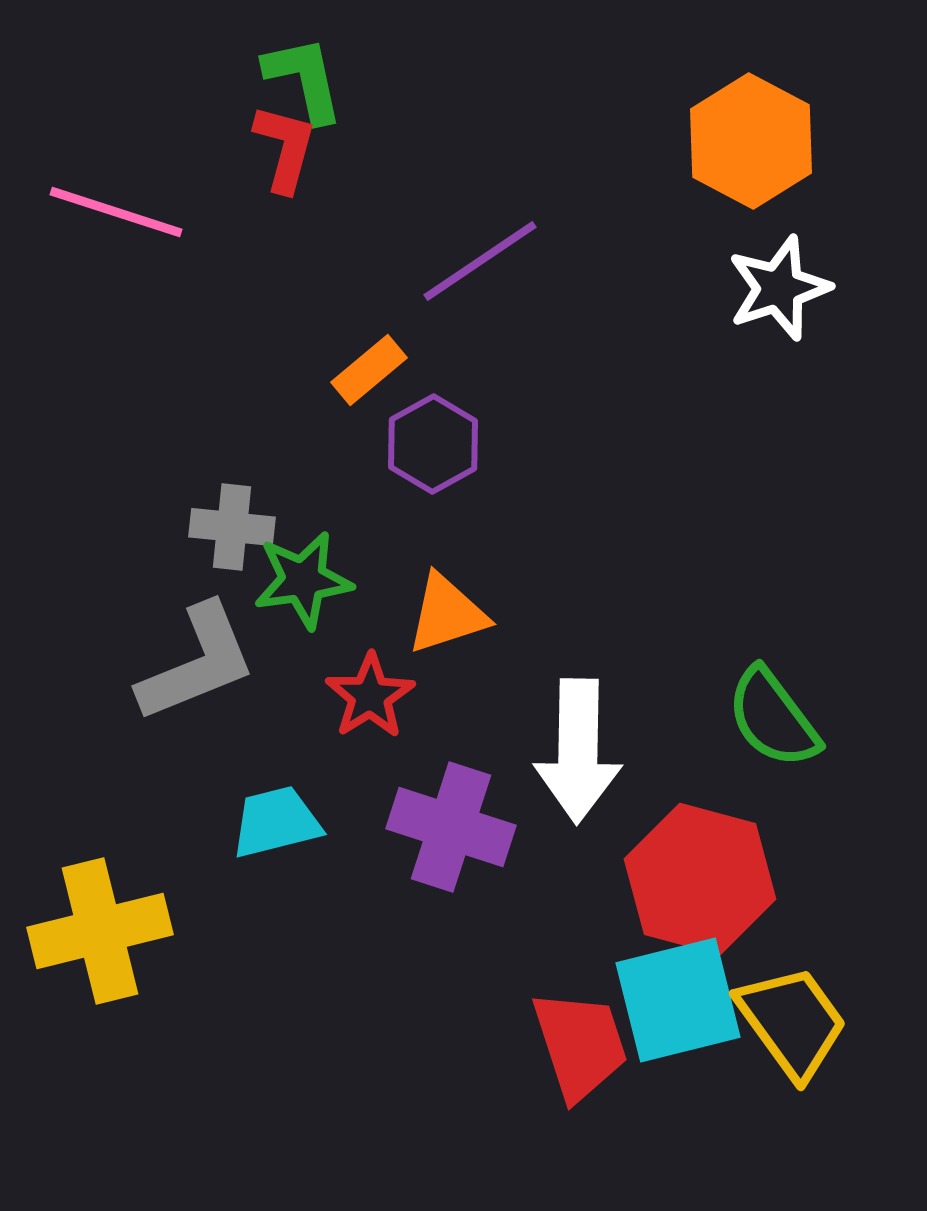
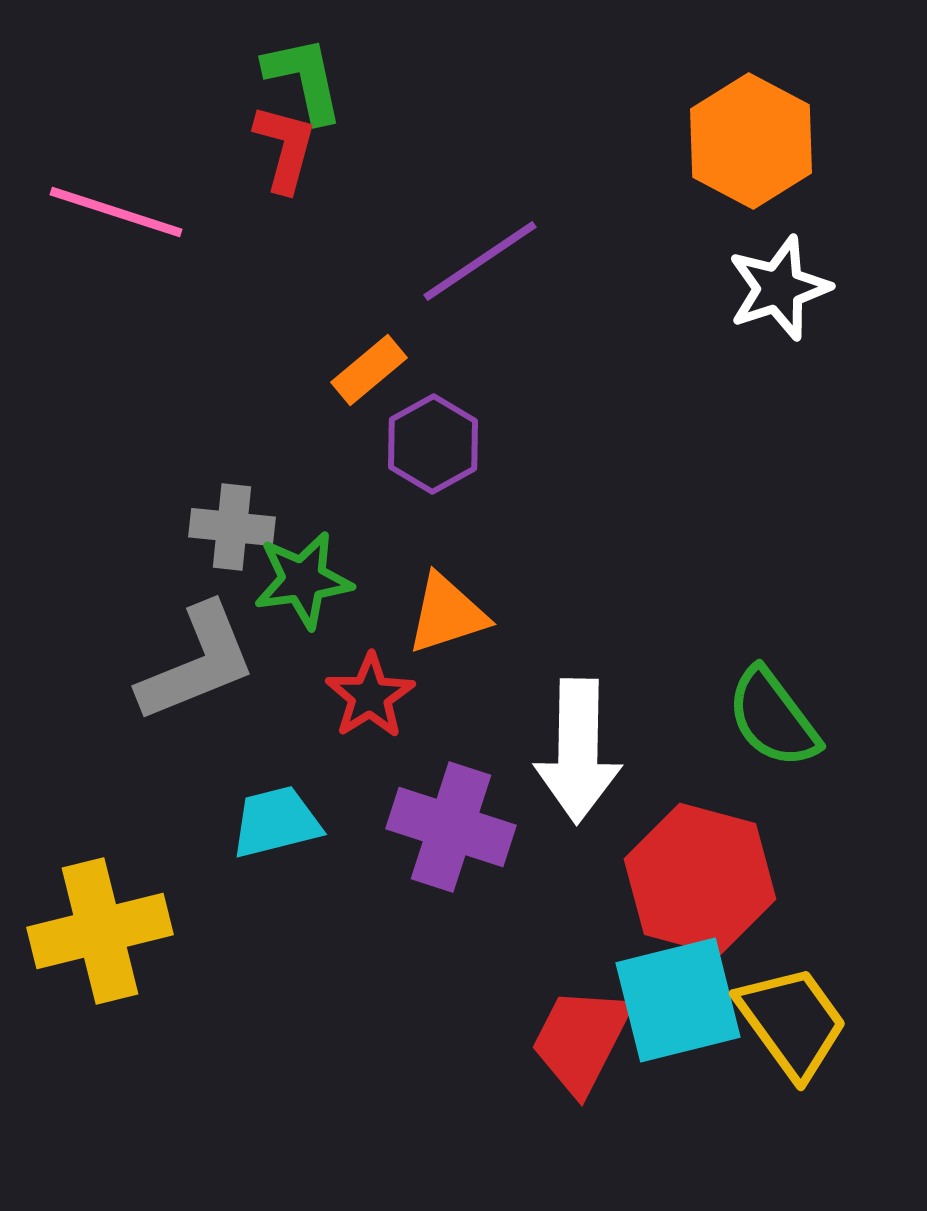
red trapezoid: moved 1 px right, 5 px up; rotated 135 degrees counterclockwise
